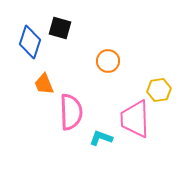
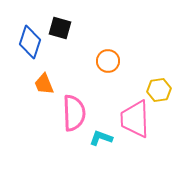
pink semicircle: moved 3 px right, 1 px down
